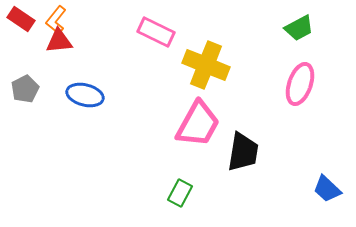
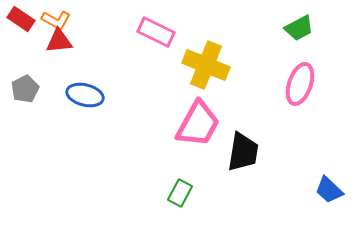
orange L-shape: rotated 100 degrees counterclockwise
blue trapezoid: moved 2 px right, 1 px down
